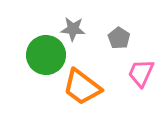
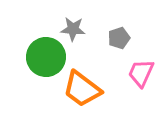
gray pentagon: rotated 20 degrees clockwise
green circle: moved 2 px down
orange trapezoid: moved 2 px down
